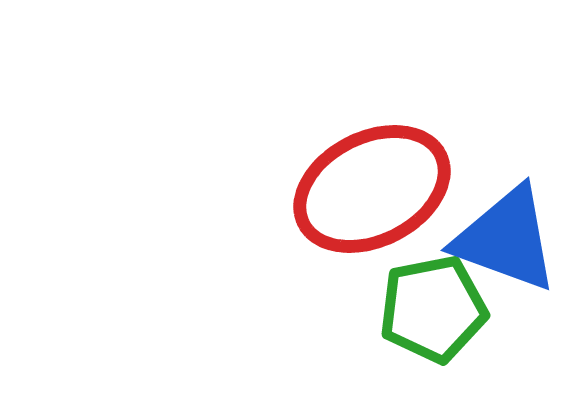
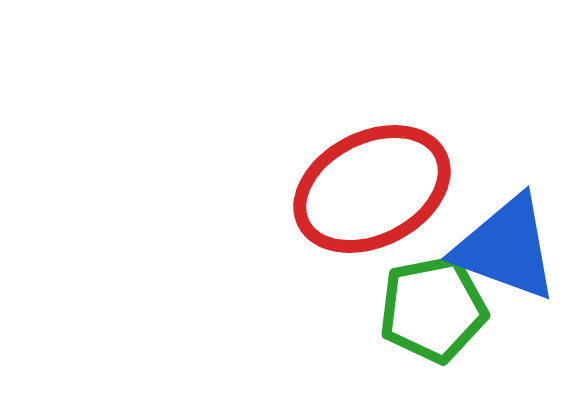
blue triangle: moved 9 px down
